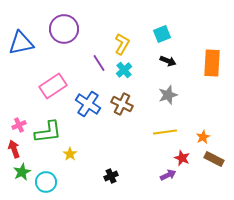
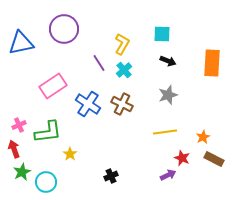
cyan square: rotated 24 degrees clockwise
